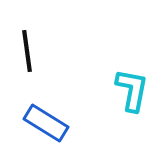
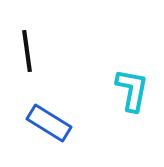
blue rectangle: moved 3 px right
